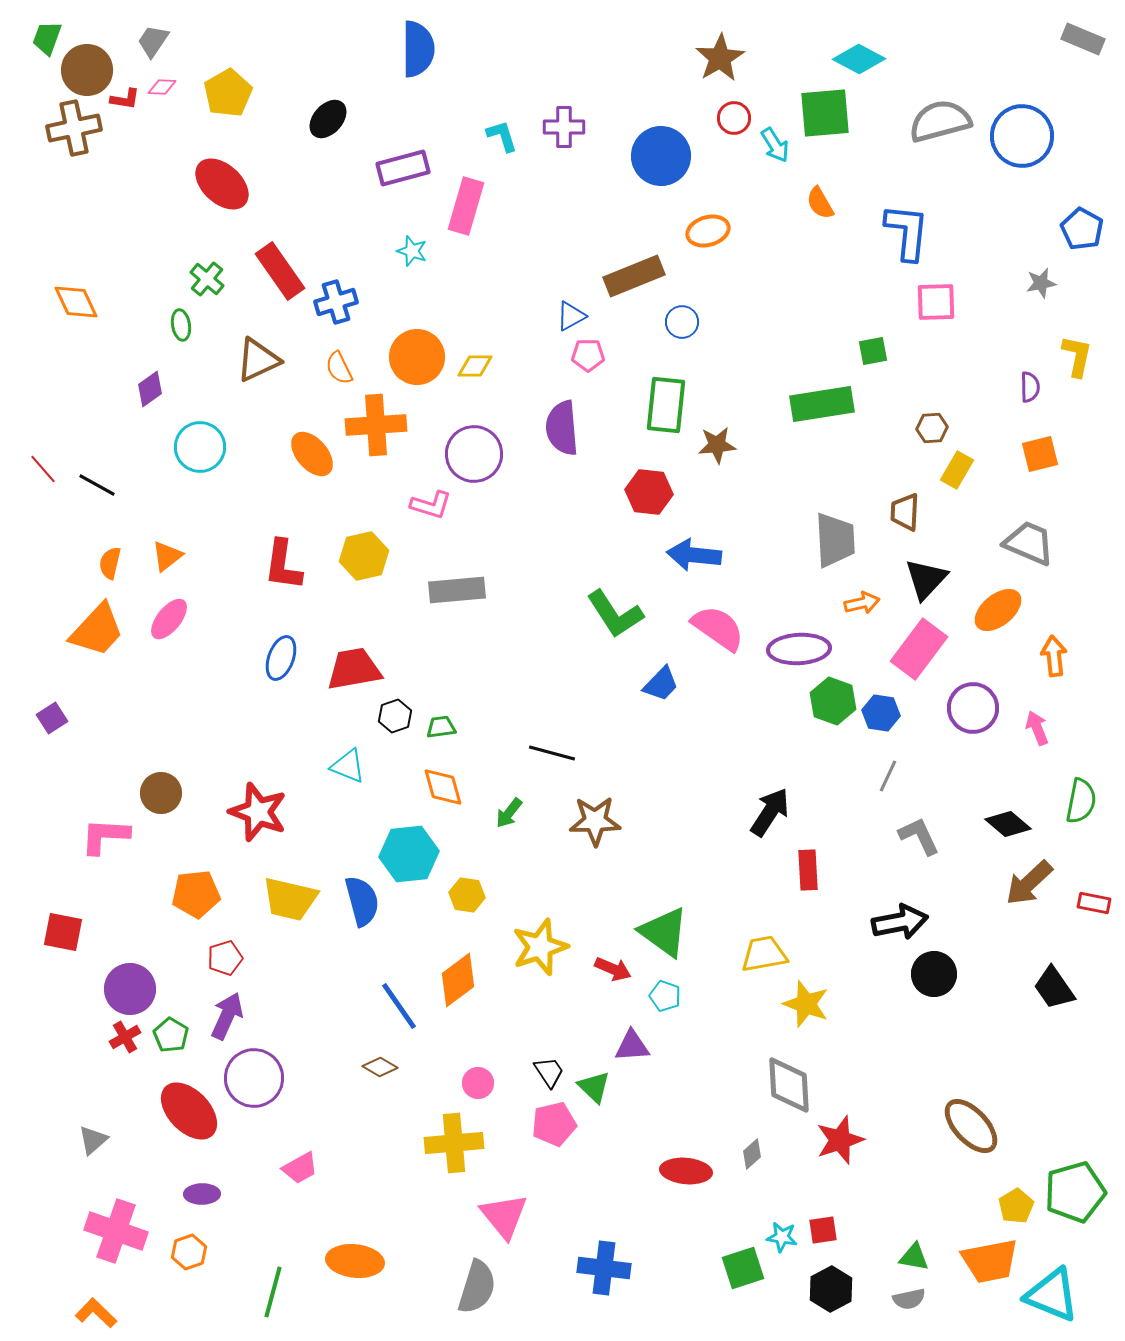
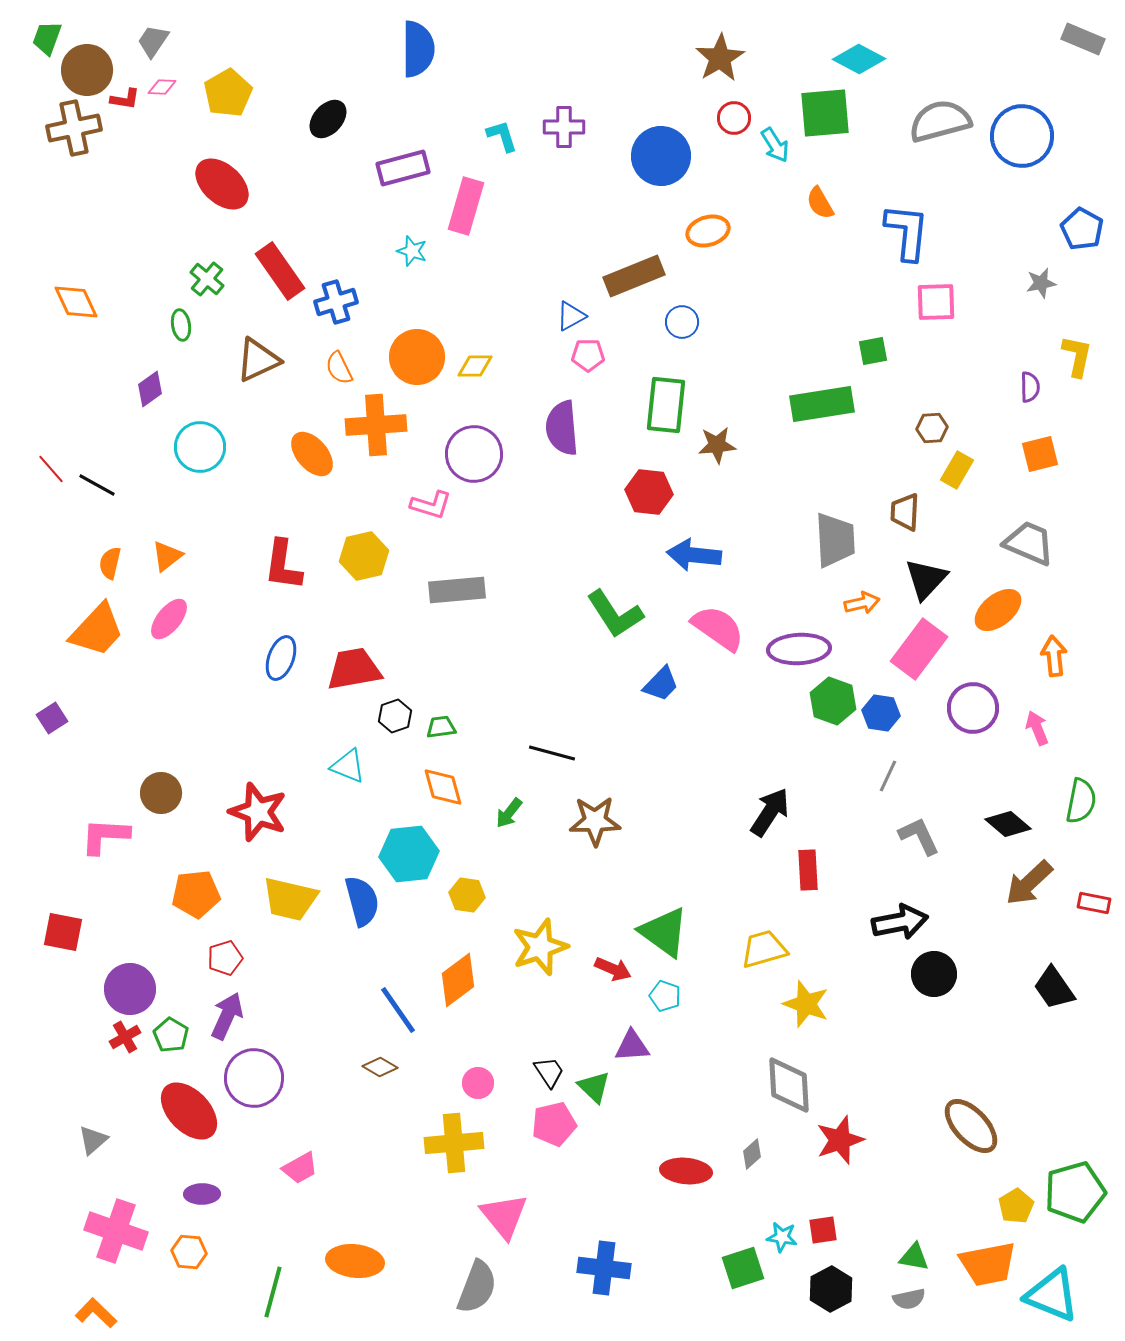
red line at (43, 469): moved 8 px right
yellow trapezoid at (764, 954): moved 5 px up; rotated 6 degrees counterclockwise
blue line at (399, 1006): moved 1 px left, 4 px down
orange hexagon at (189, 1252): rotated 24 degrees clockwise
orange trapezoid at (990, 1261): moved 2 px left, 3 px down
gray semicircle at (477, 1287): rotated 4 degrees clockwise
